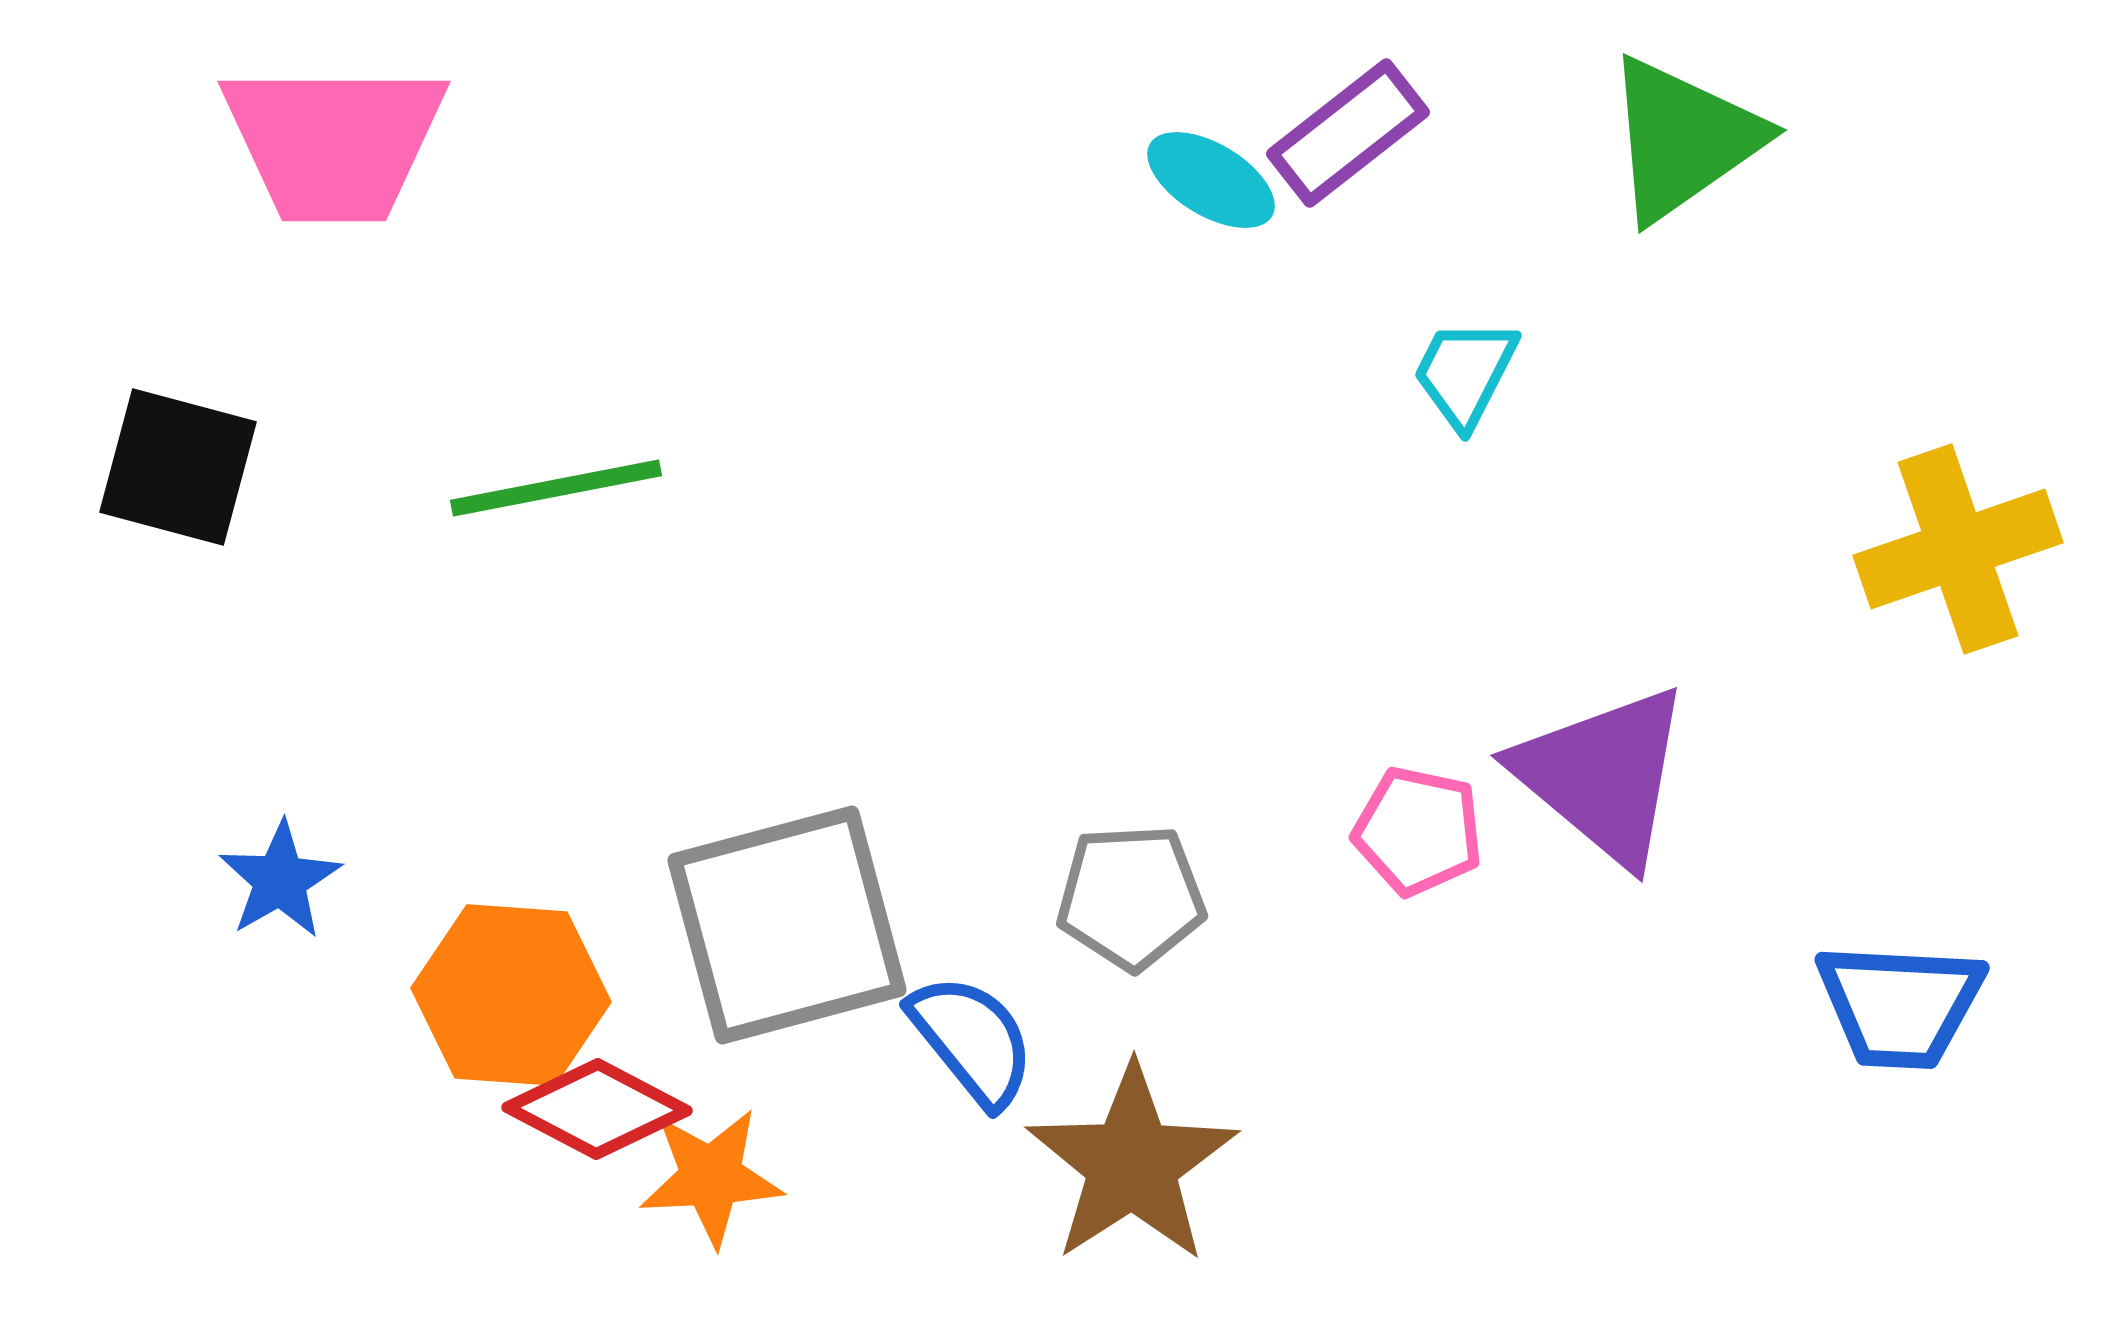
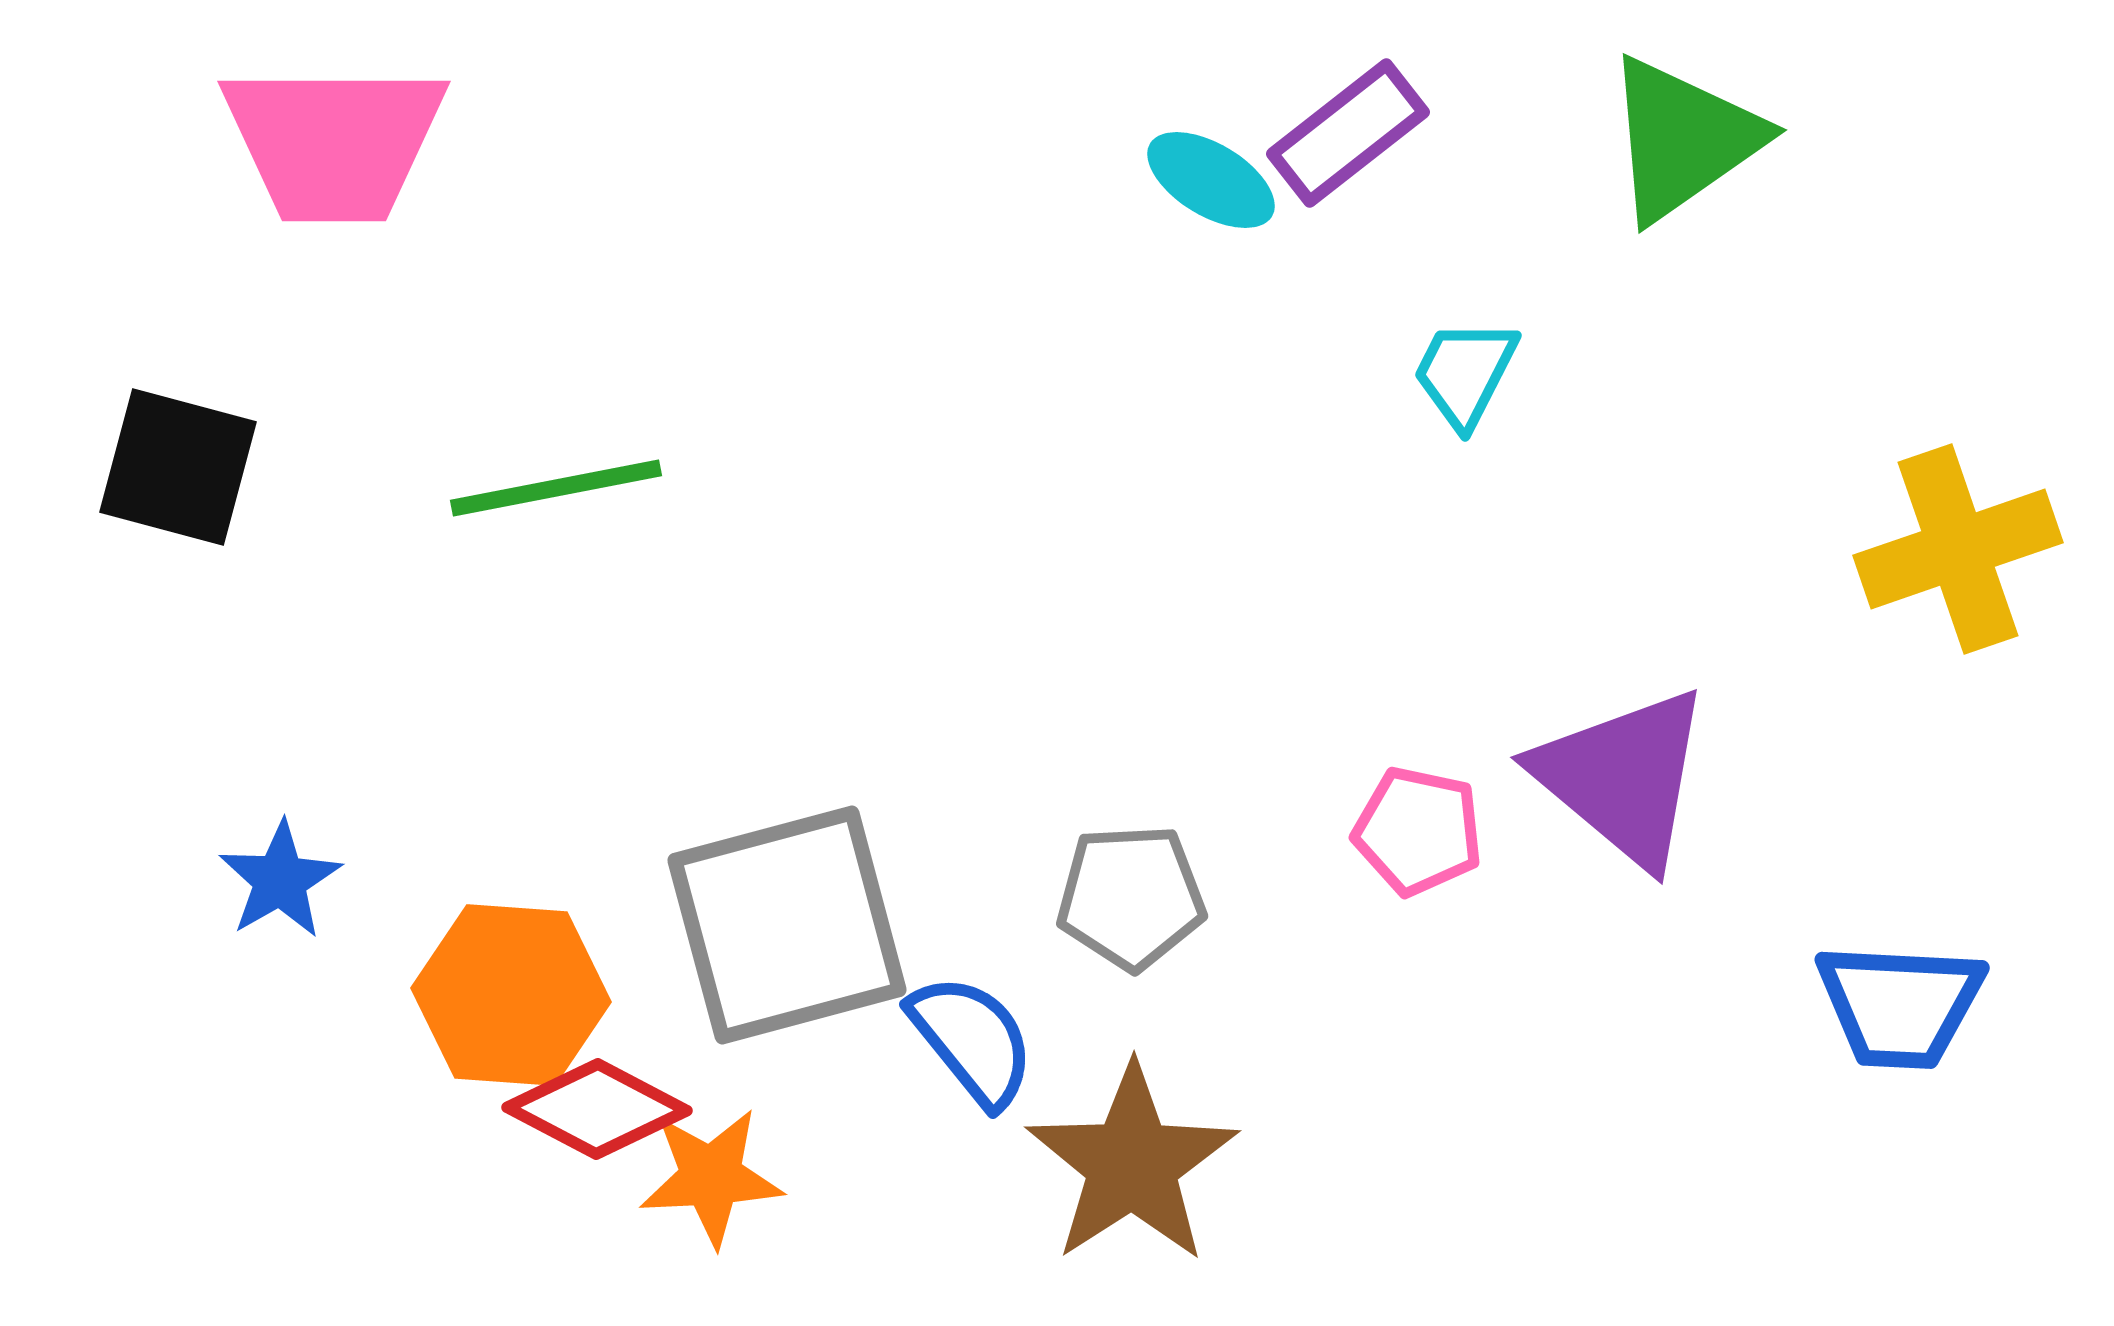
purple triangle: moved 20 px right, 2 px down
